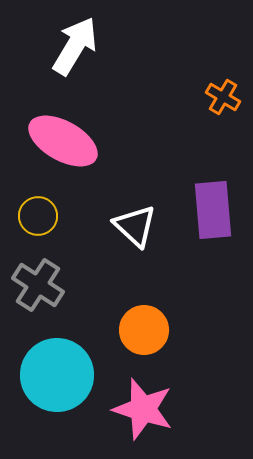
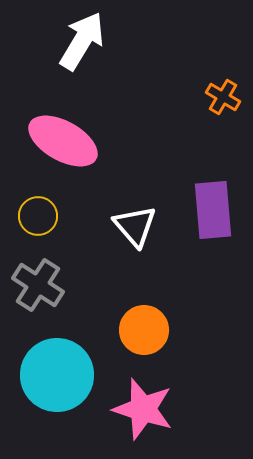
white arrow: moved 7 px right, 5 px up
white triangle: rotated 6 degrees clockwise
